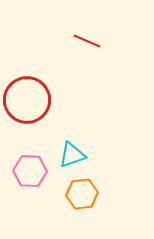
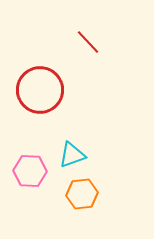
red line: moved 1 px right, 1 px down; rotated 24 degrees clockwise
red circle: moved 13 px right, 10 px up
